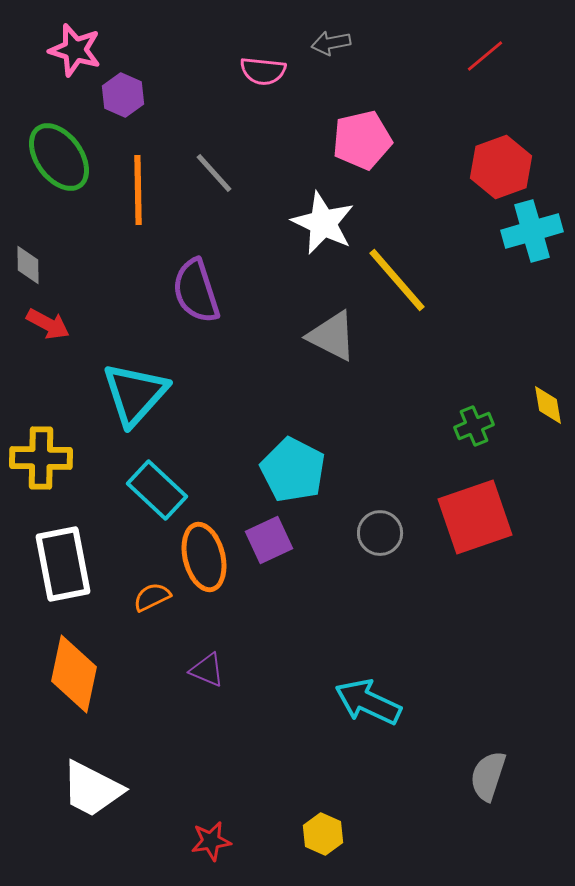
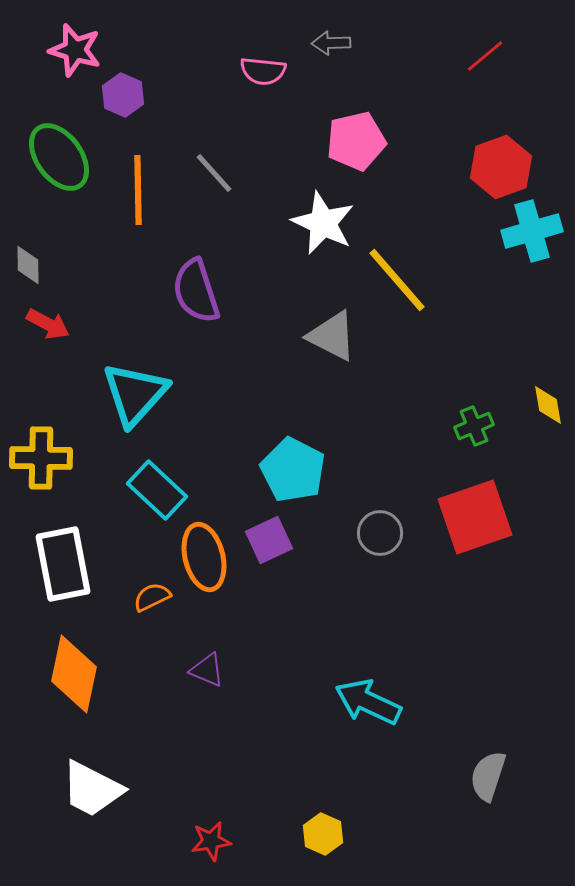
gray arrow: rotated 9 degrees clockwise
pink pentagon: moved 6 px left, 1 px down
